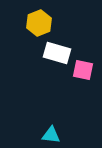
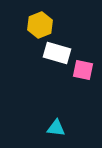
yellow hexagon: moved 1 px right, 2 px down
cyan triangle: moved 5 px right, 7 px up
